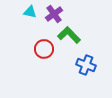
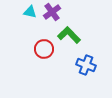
purple cross: moved 2 px left, 2 px up
